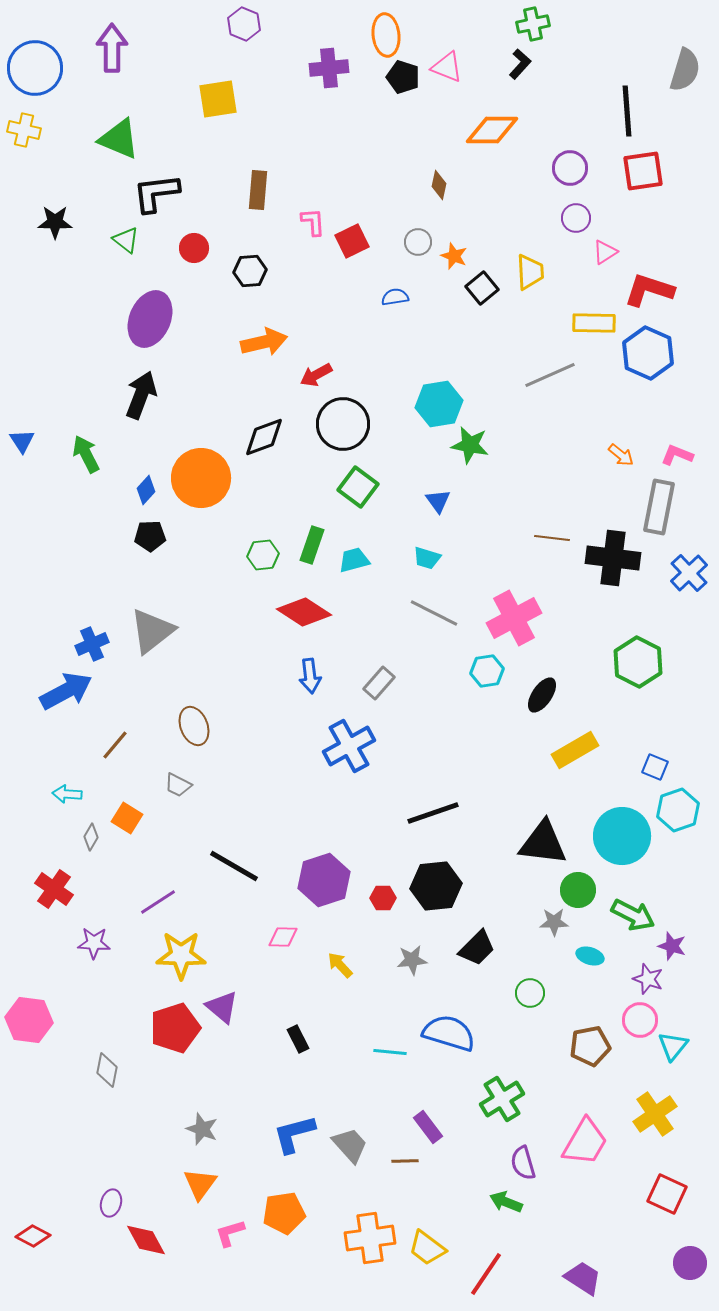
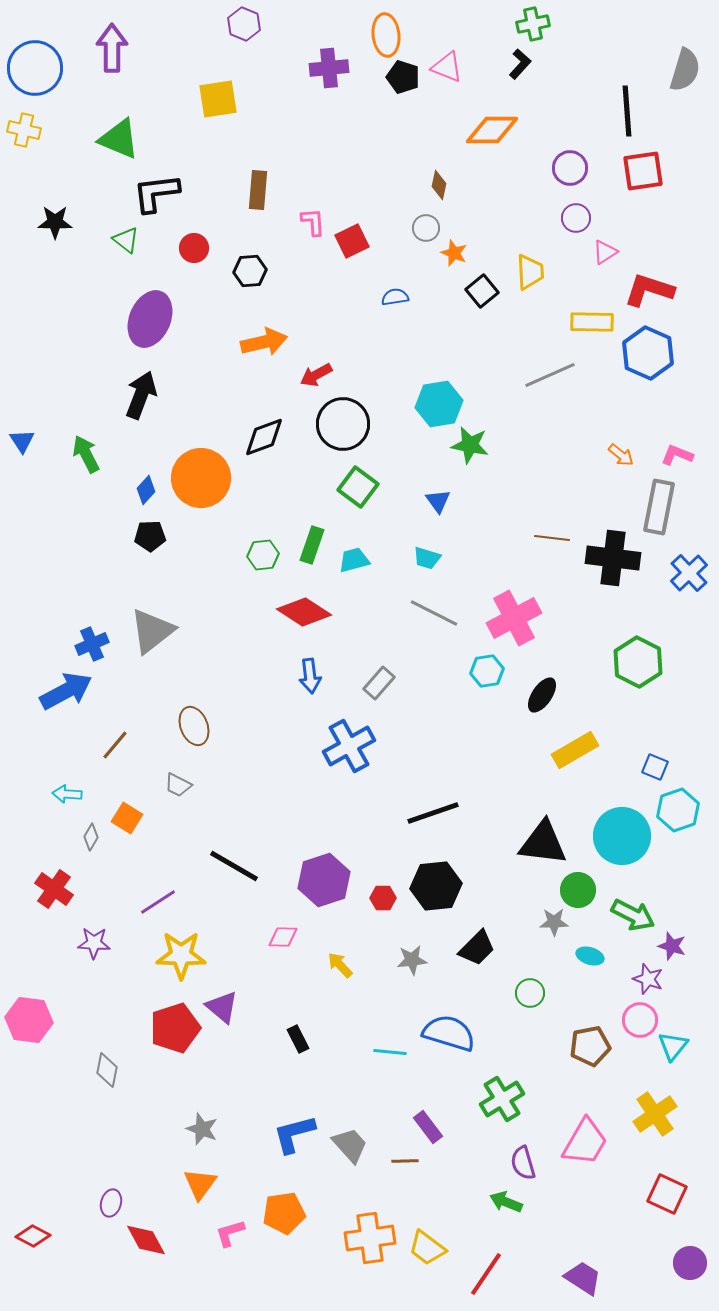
gray circle at (418, 242): moved 8 px right, 14 px up
orange star at (454, 256): moved 3 px up
black square at (482, 288): moved 3 px down
yellow rectangle at (594, 323): moved 2 px left, 1 px up
